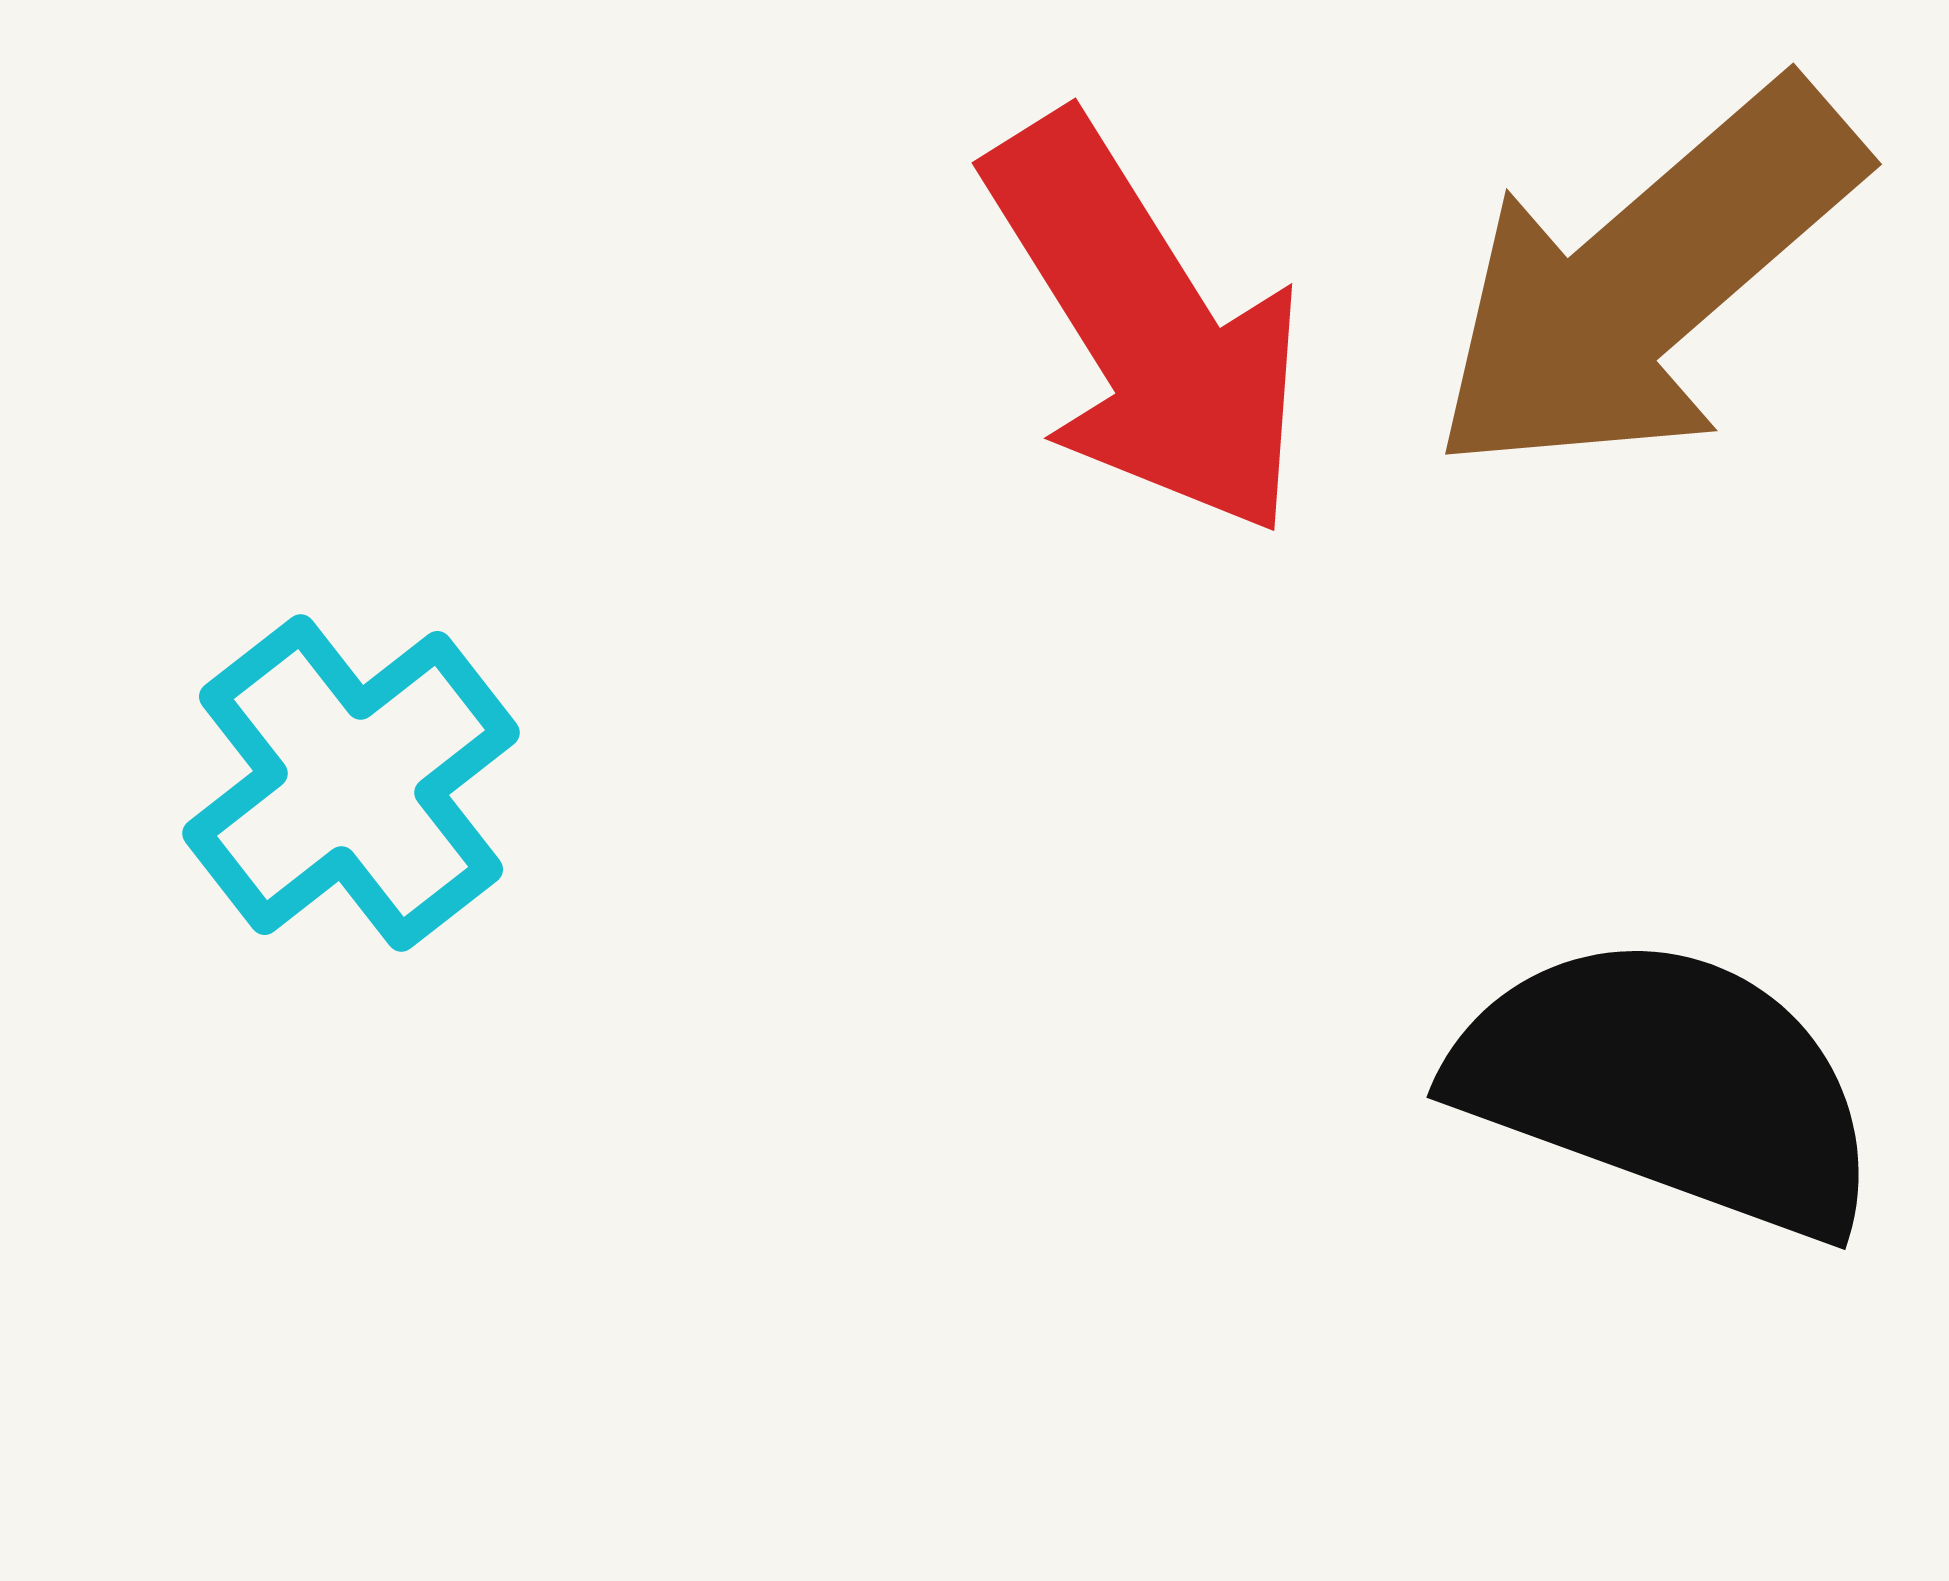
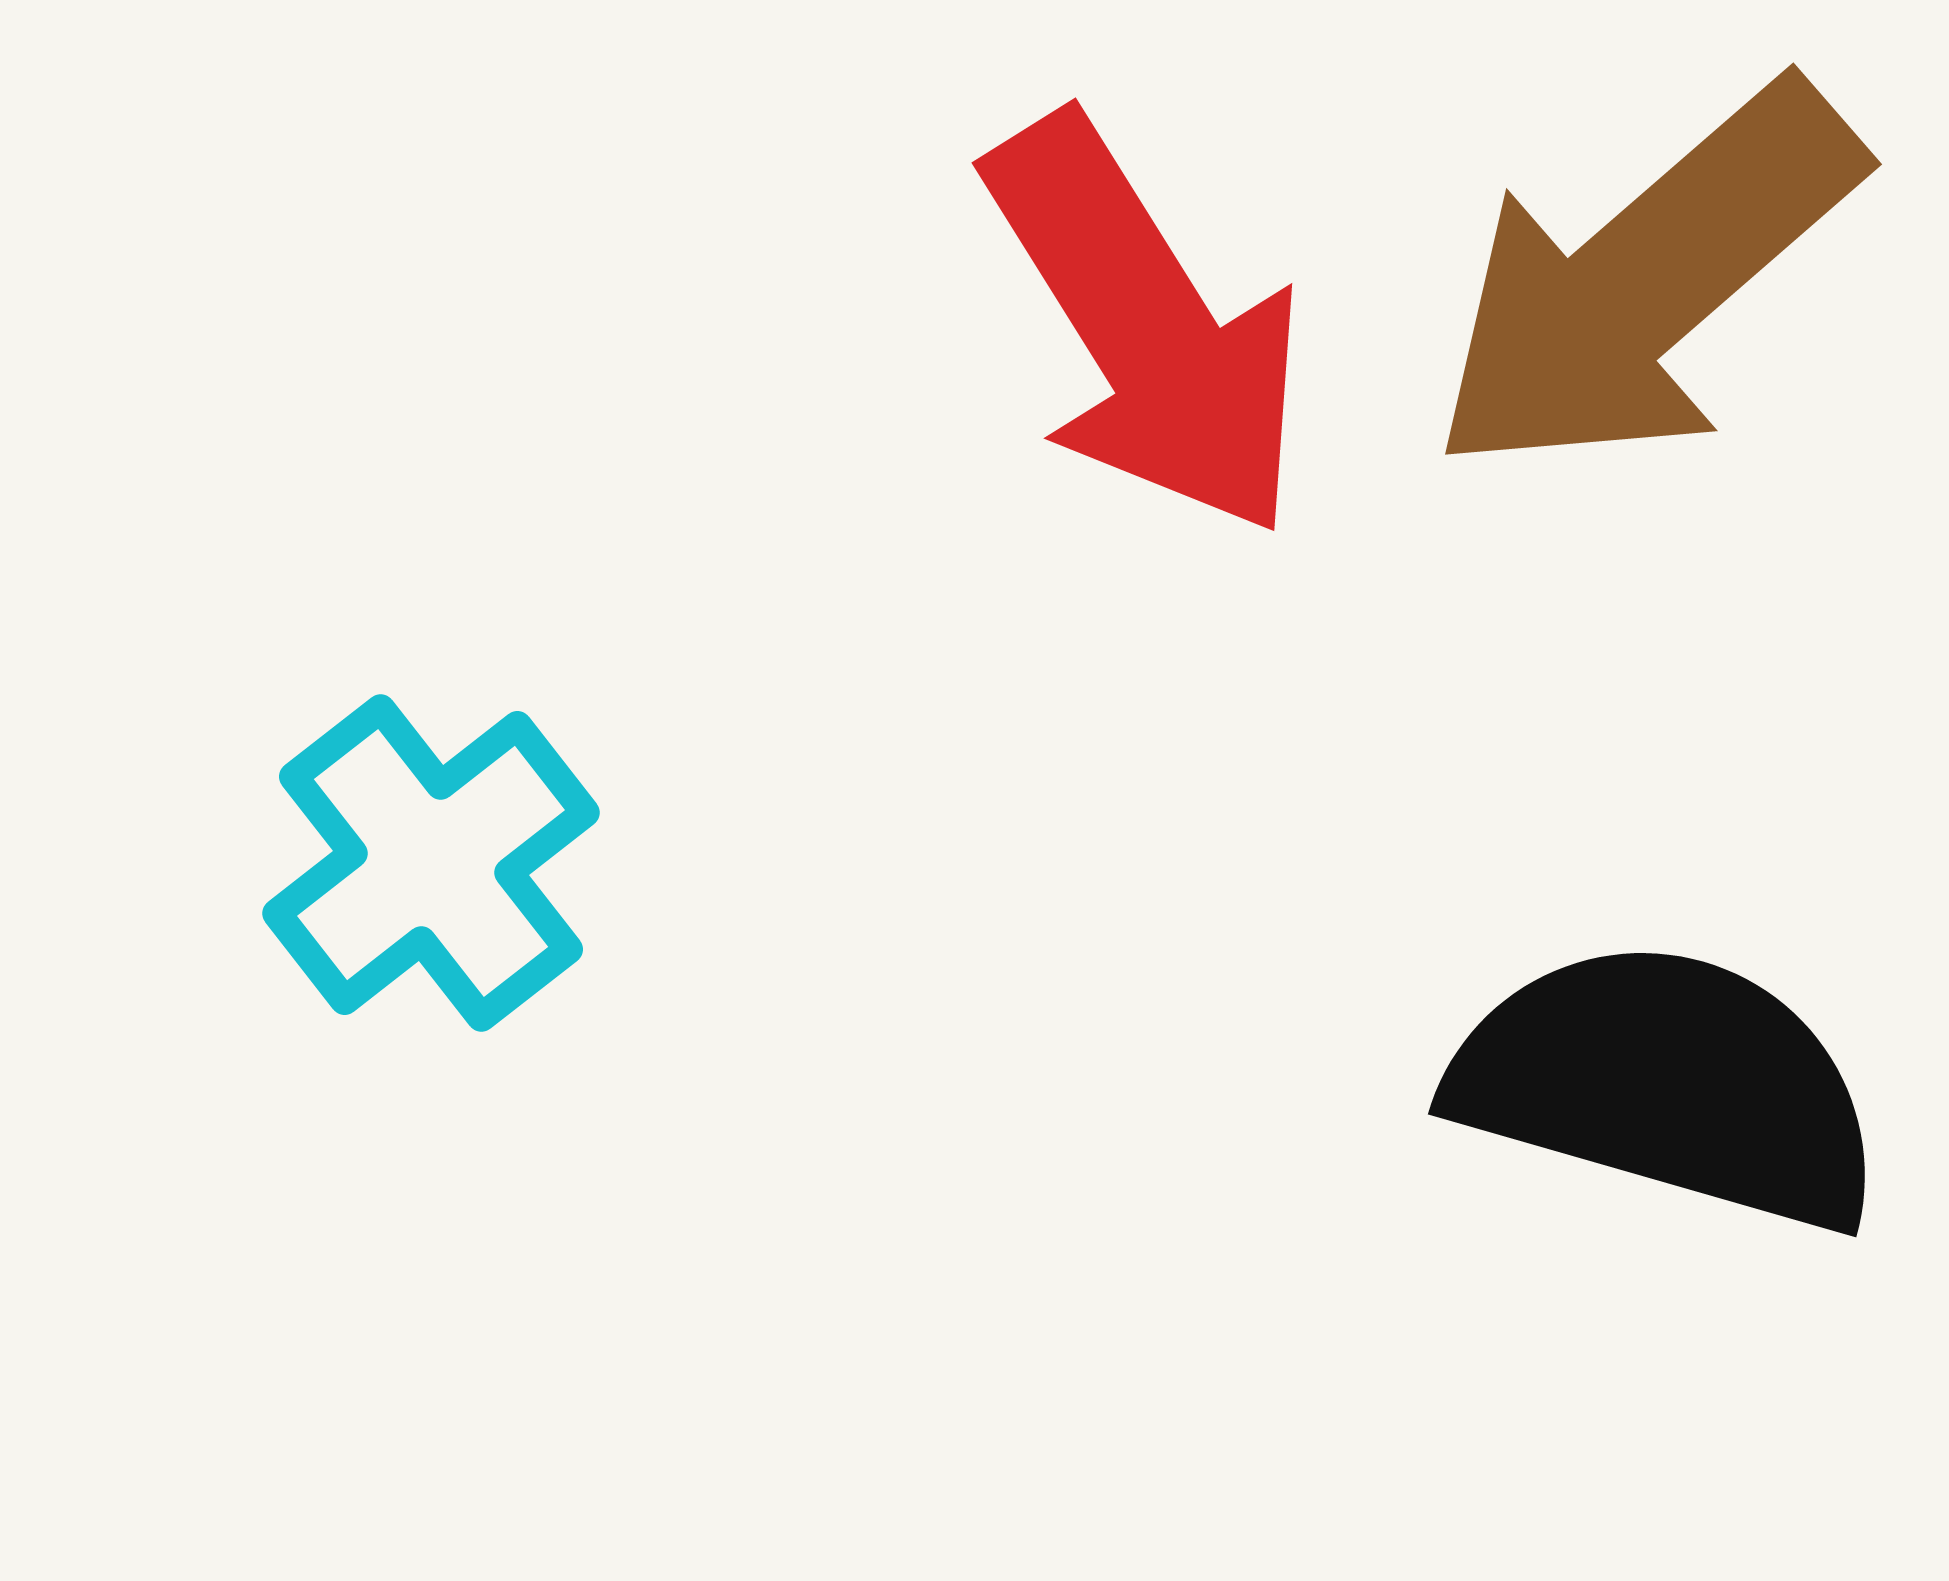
cyan cross: moved 80 px right, 80 px down
black semicircle: rotated 4 degrees counterclockwise
